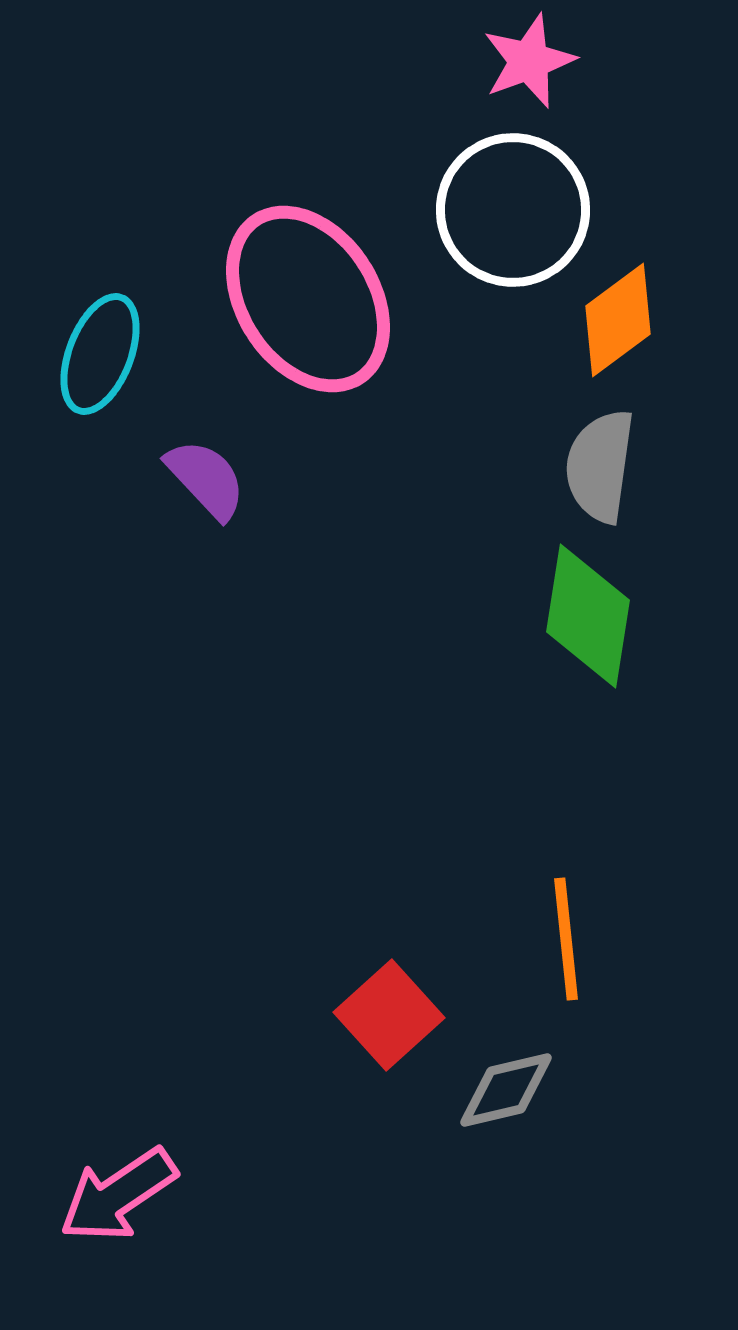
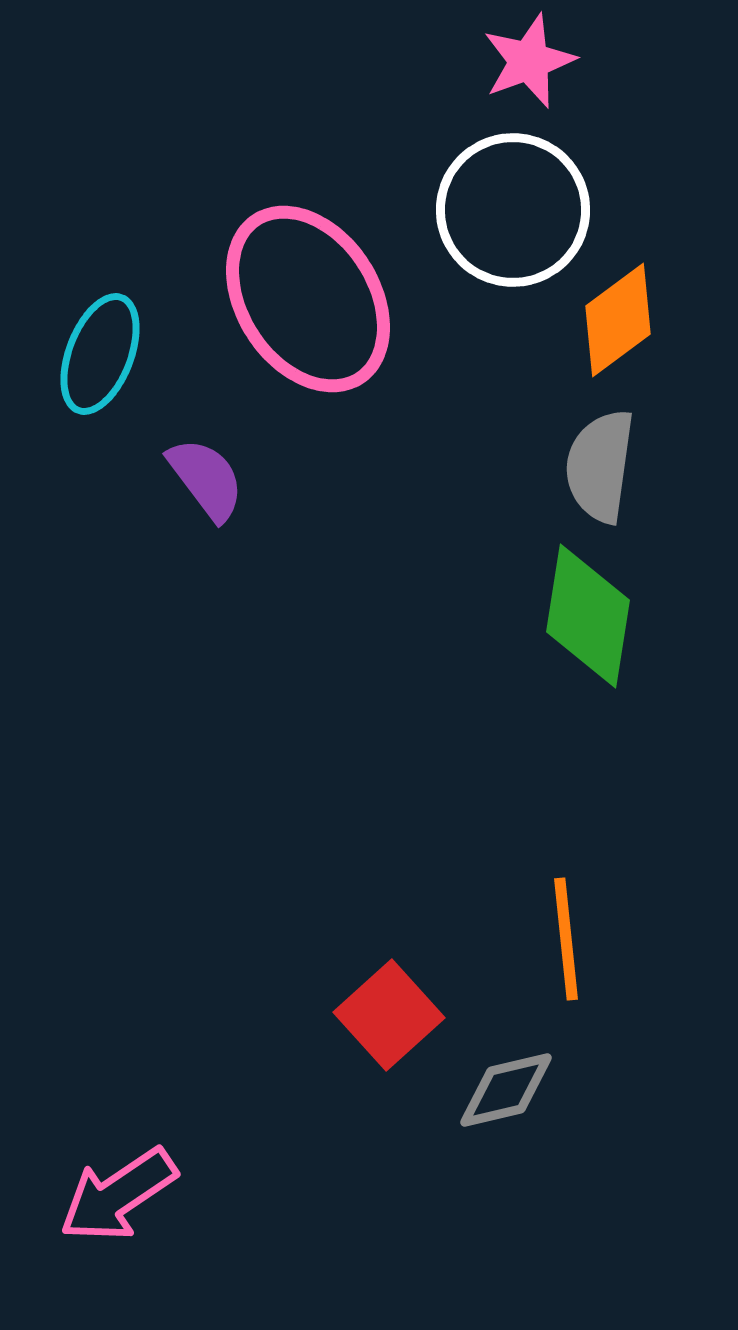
purple semicircle: rotated 6 degrees clockwise
